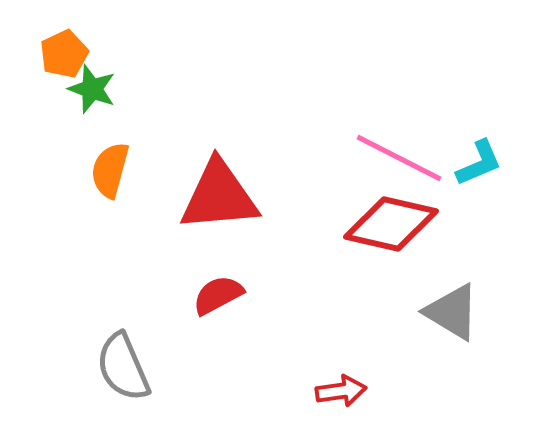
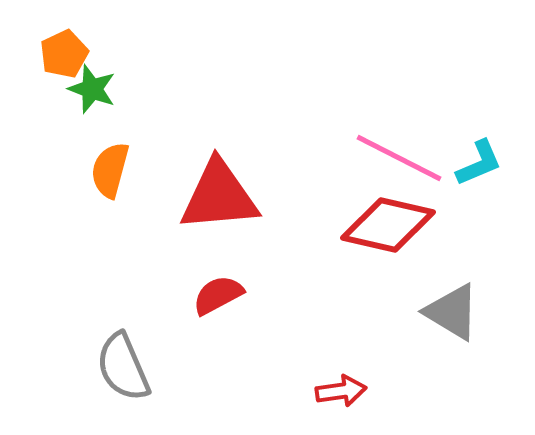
red diamond: moved 3 px left, 1 px down
